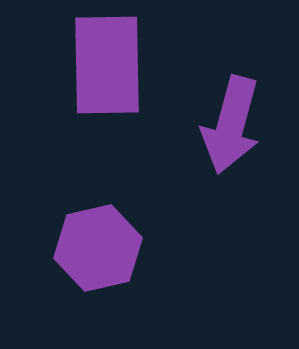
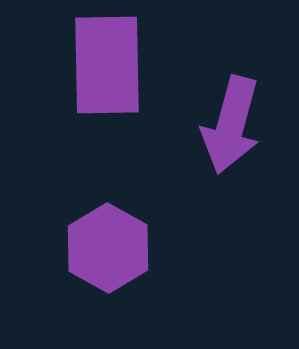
purple hexagon: moved 10 px right; rotated 18 degrees counterclockwise
